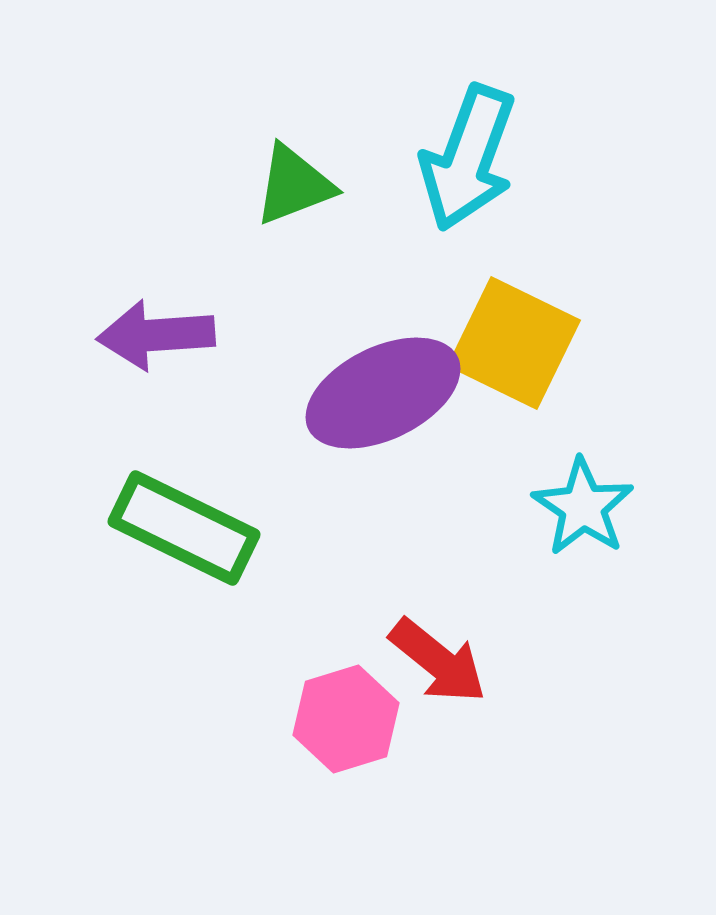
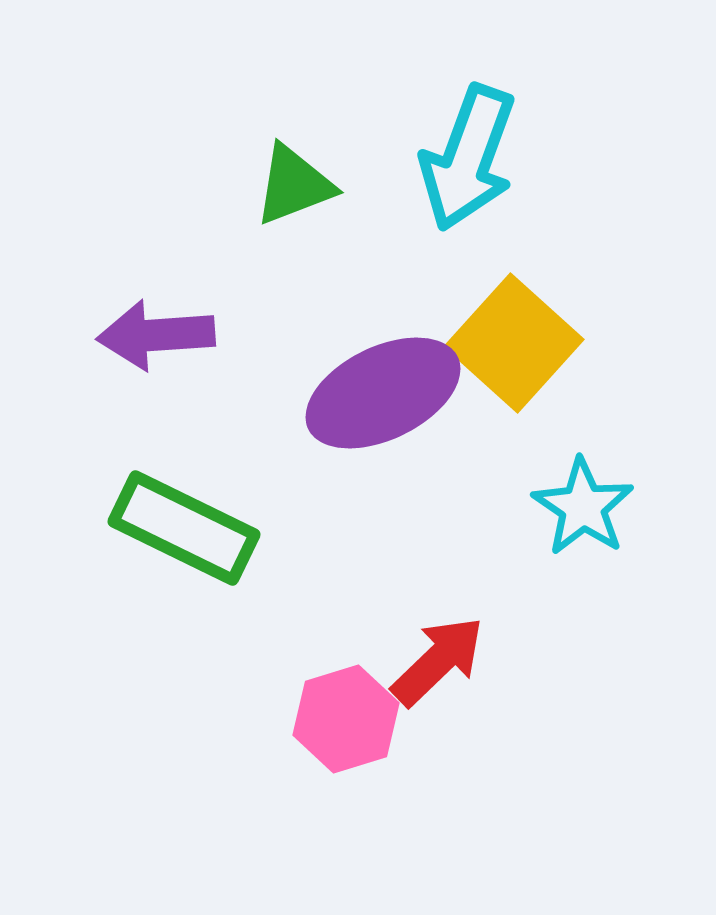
yellow square: rotated 16 degrees clockwise
red arrow: rotated 83 degrees counterclockwise
